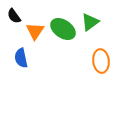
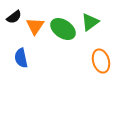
black semicircle: moved 1 px down; rotated 91 degrees counterclockwise
orange triangle: moved 5 px up
orange ellipse: rotated 10 degrees counterclockwise
